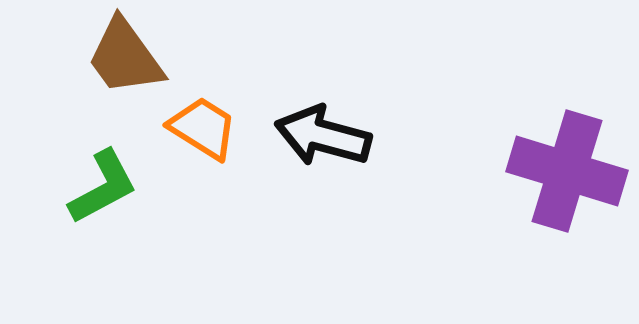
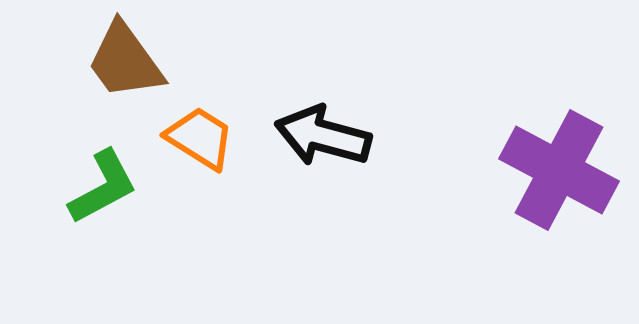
brown trapezoid: moved 4 px down
orange trapezoid: moved 3 px left, 10 px down
purple cross: moved 8 px left, 1 px up; rotated 11 degrees clockwise
